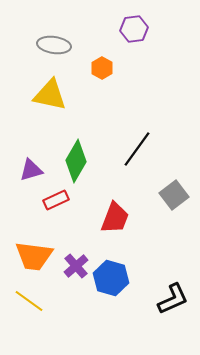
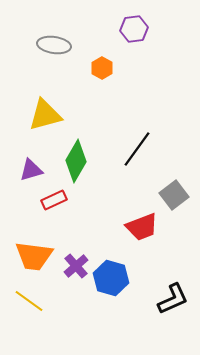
yellow triangle: moved 5 px left, 20 px down; rotated 27 degrees counterclockwise
red rectangle: moved 2 px left
red trapezoid: moved 27 px right, 9 px down; rotated 48 degrees clockwise
